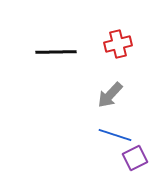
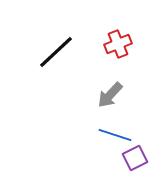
red cross: rotated 8 degrees counterclockwise
black line: rotated 42 degrees counterclockwise
